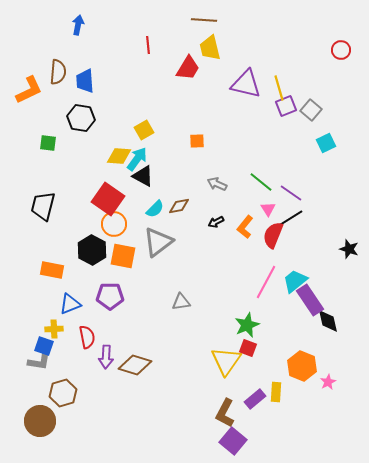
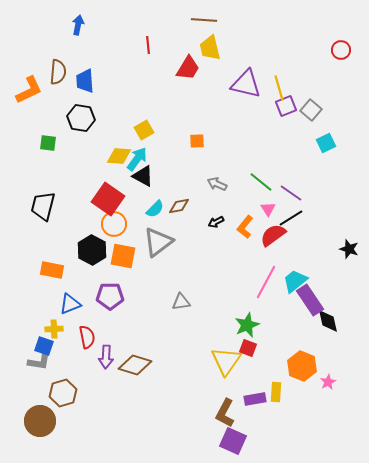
red semicircle at (273, 235): rotated 32 degrees clockwise
purple rectangle at (255, 399): rotated 30 degrees clockwise
purple square at (233, 441): rotated 16 degrees counterclockwise
